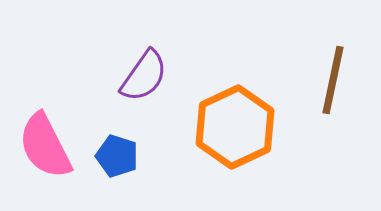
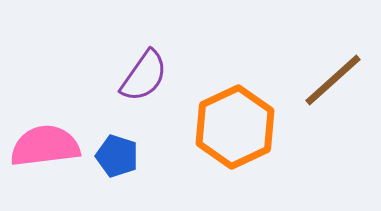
brown line: rotated 36 degrees clockwise
pink semicircle: rotated 110 degrees clockwise
